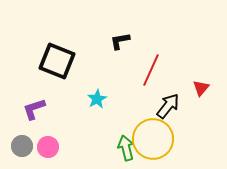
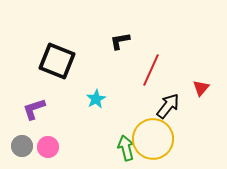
cyan star: moved 1 px left
